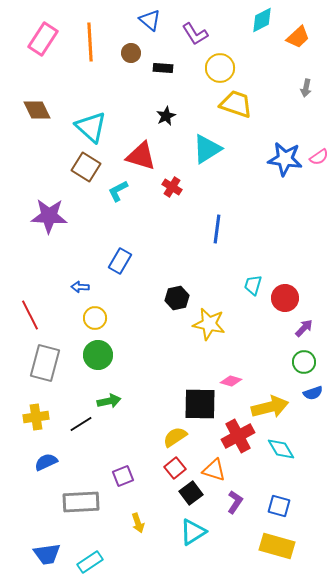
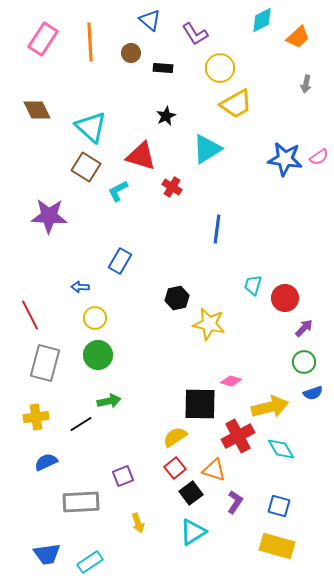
gray arrow at (306, 88): moved 4 px up
yellow trapezoid at (236, 104): rotated 132 degrees clockwise
